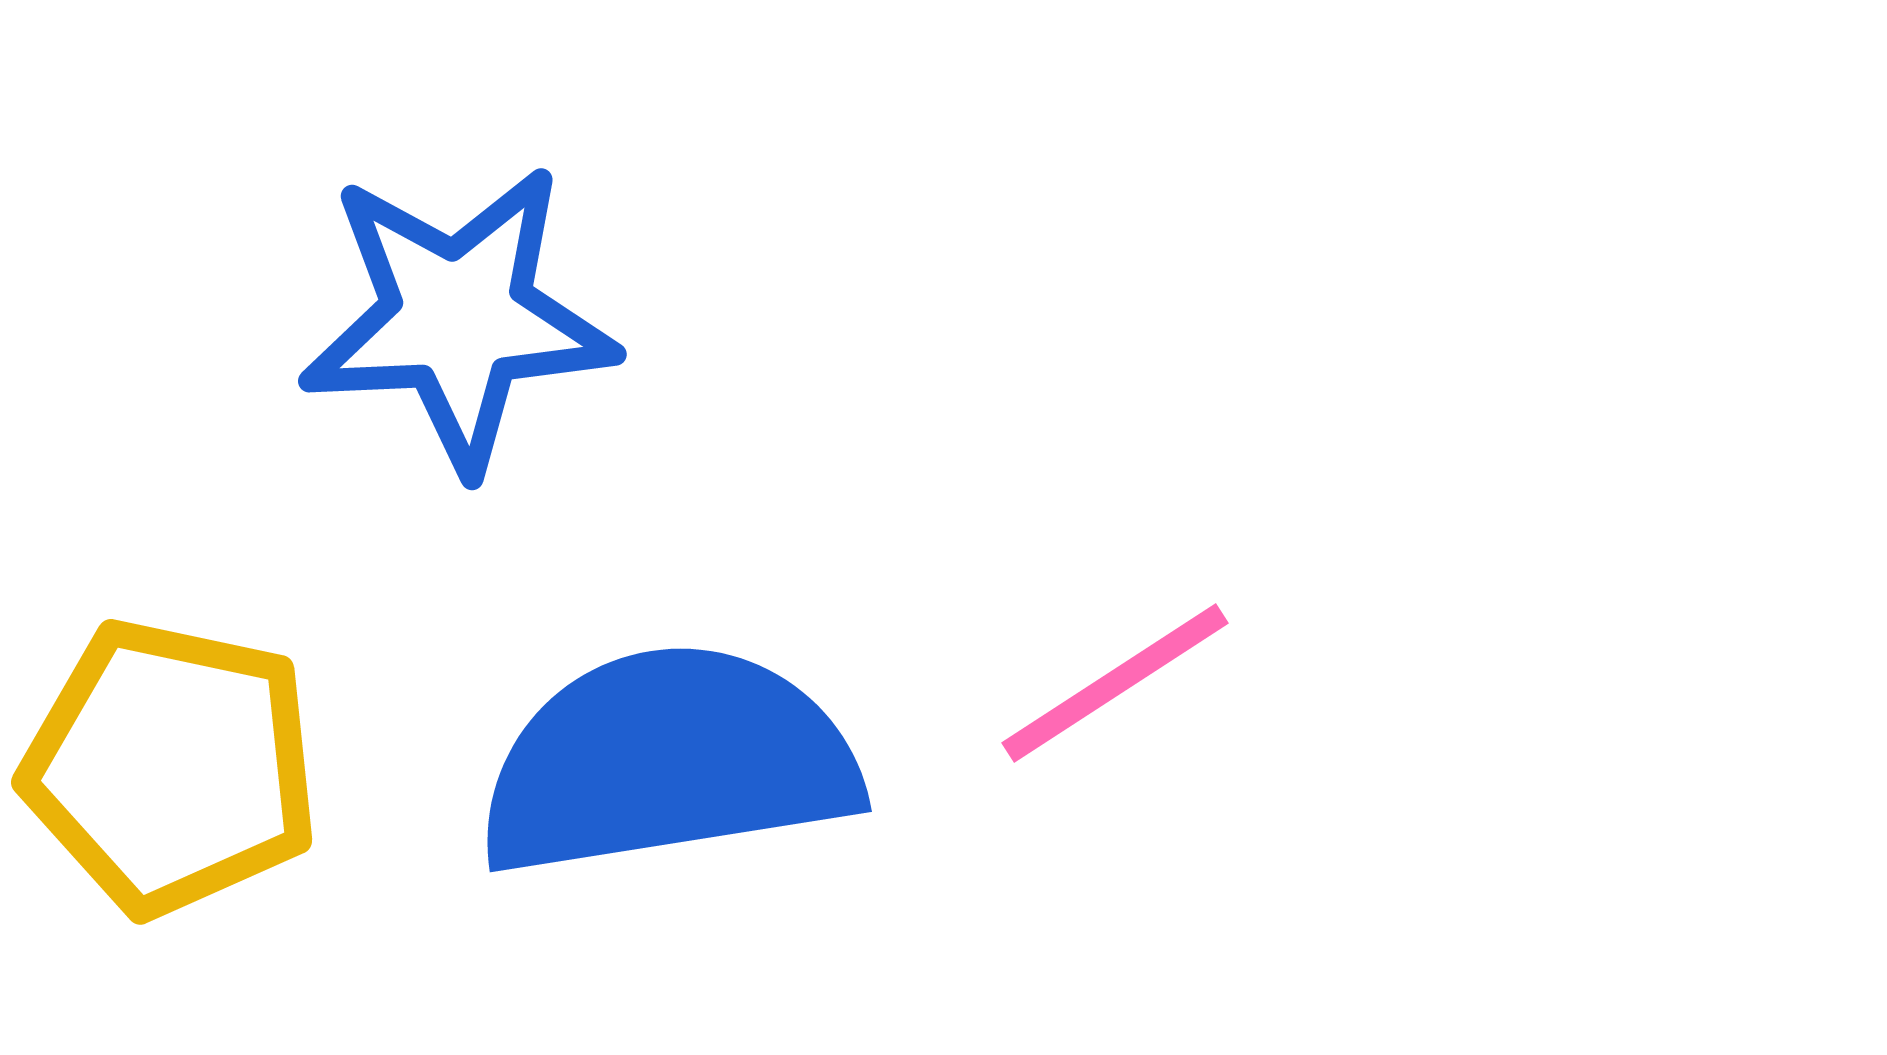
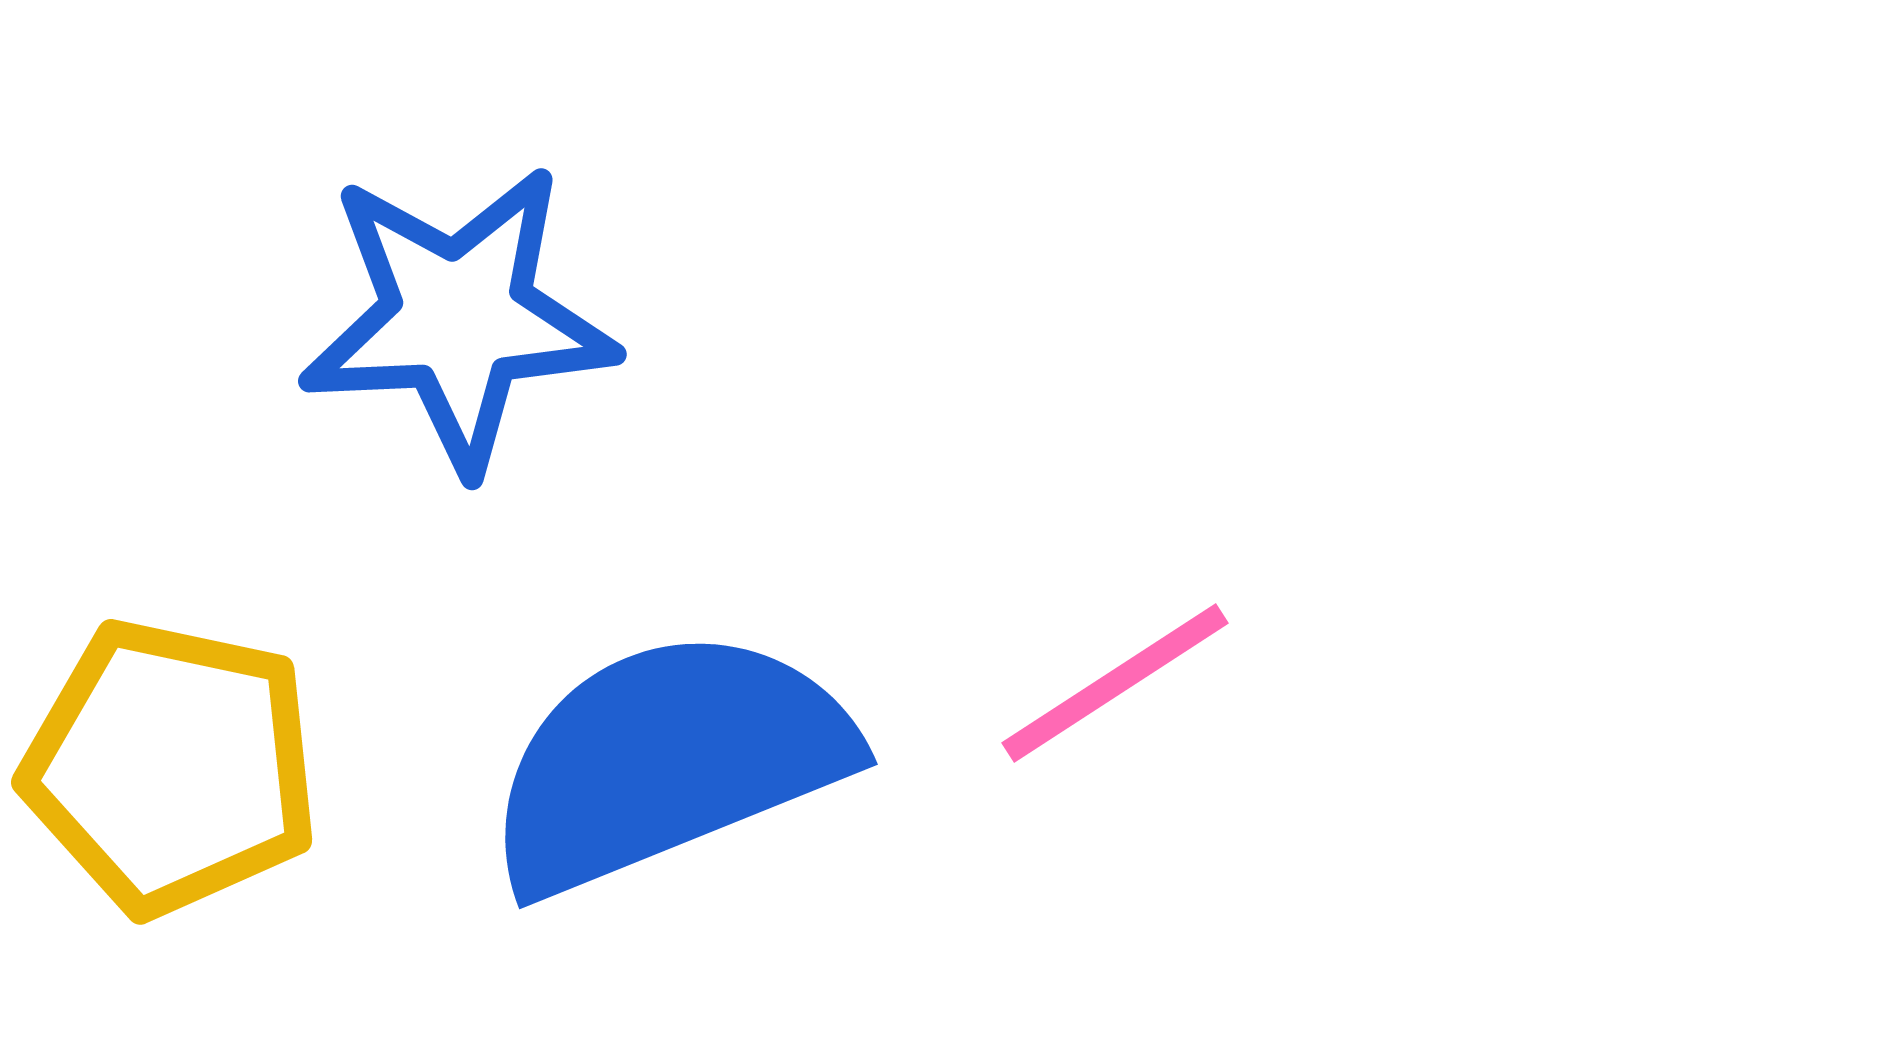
blue semicircle: rotated 13 degrees counterclockwise
